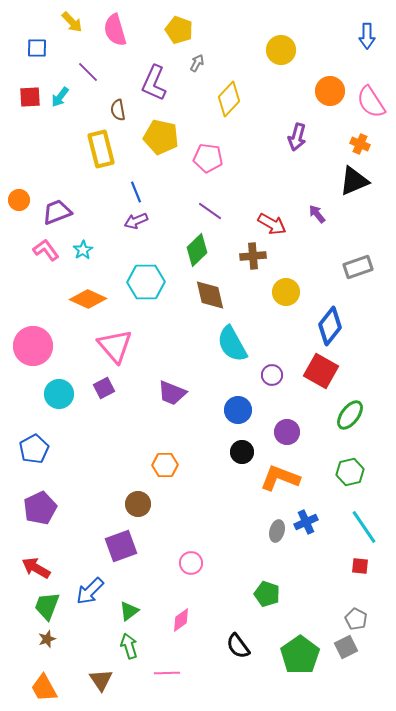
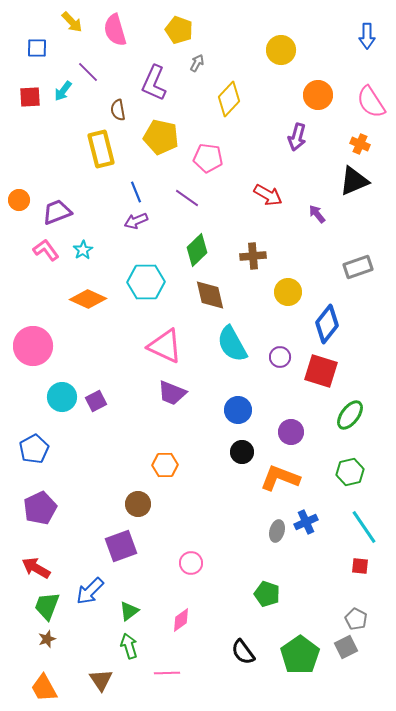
orange circle at (330, 91): moved 12 px left, 4 px down
cyan arrow at (60, 97): moved 3 px right, 6 px up
purple line at (210, 211): moved 23 px left, 13 px up
red arrow at (272, 224): moved 4 px left, 29 px up
yellow circle at (286, 292): moved 2 px right
blue diamond at (330, 326): moved 3 px left, 2 px up
pink triangle at (115, 346): moved 50 px right; rotated 24 degrees counterclockwise
red square at (321, 371): rotated 12 degrees counterclockwise
purple circle at (272, 375): moved 8 px right, 18 px up
purple square at (104, 388): moved 8 px left, 13 px down
cyan circle at (59, 394): moved 3 px right, 3 px down
purple circle at (287, 432): moved 4 px right
black semicircle at (238, 646): moved 5 px right, 6 px down
